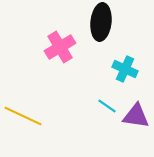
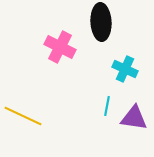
black ellipse: rotated 9 degrees counterclockwise
pink cross: rotated 32 degrees counterclockwise
cyan line: rotated 66 degrees clockwise
purple triangle: moved 2 px left, 2 px down
